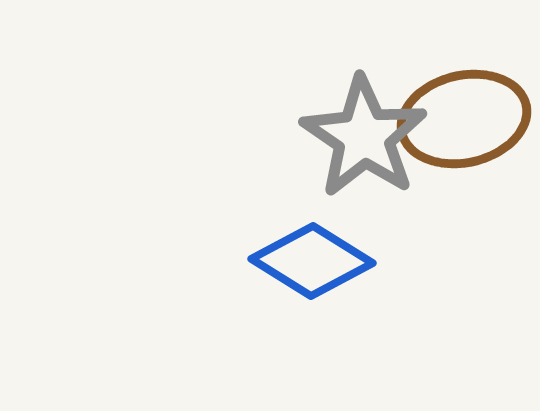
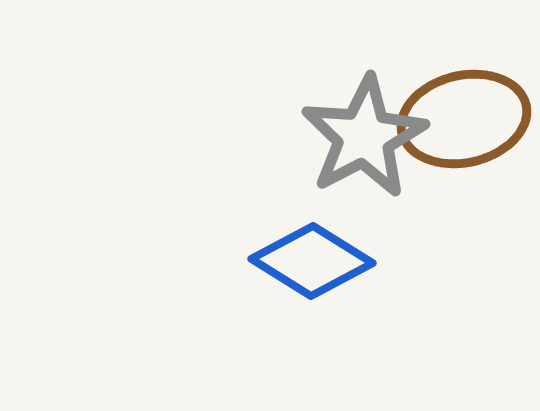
gray star: rotated 10 degrees clockwise
